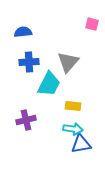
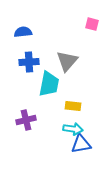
gray triangle: moved 1 px left, 1 px up
cyan trapezoid: rotated 16 degrees counterclockwise
